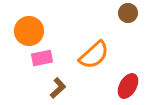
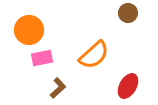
orange circle: moved 1 px up
